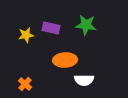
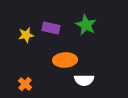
green star: rotated 20 degrees clockwise
